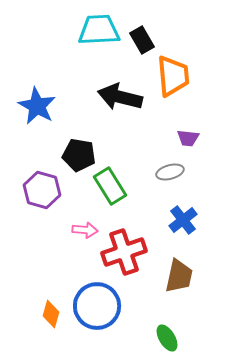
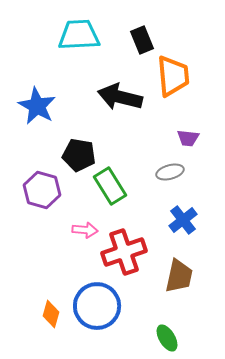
cyan trapezoid: moved 20 px left, 5 px down
black rectangle: rotated 8 degrees clockwise
